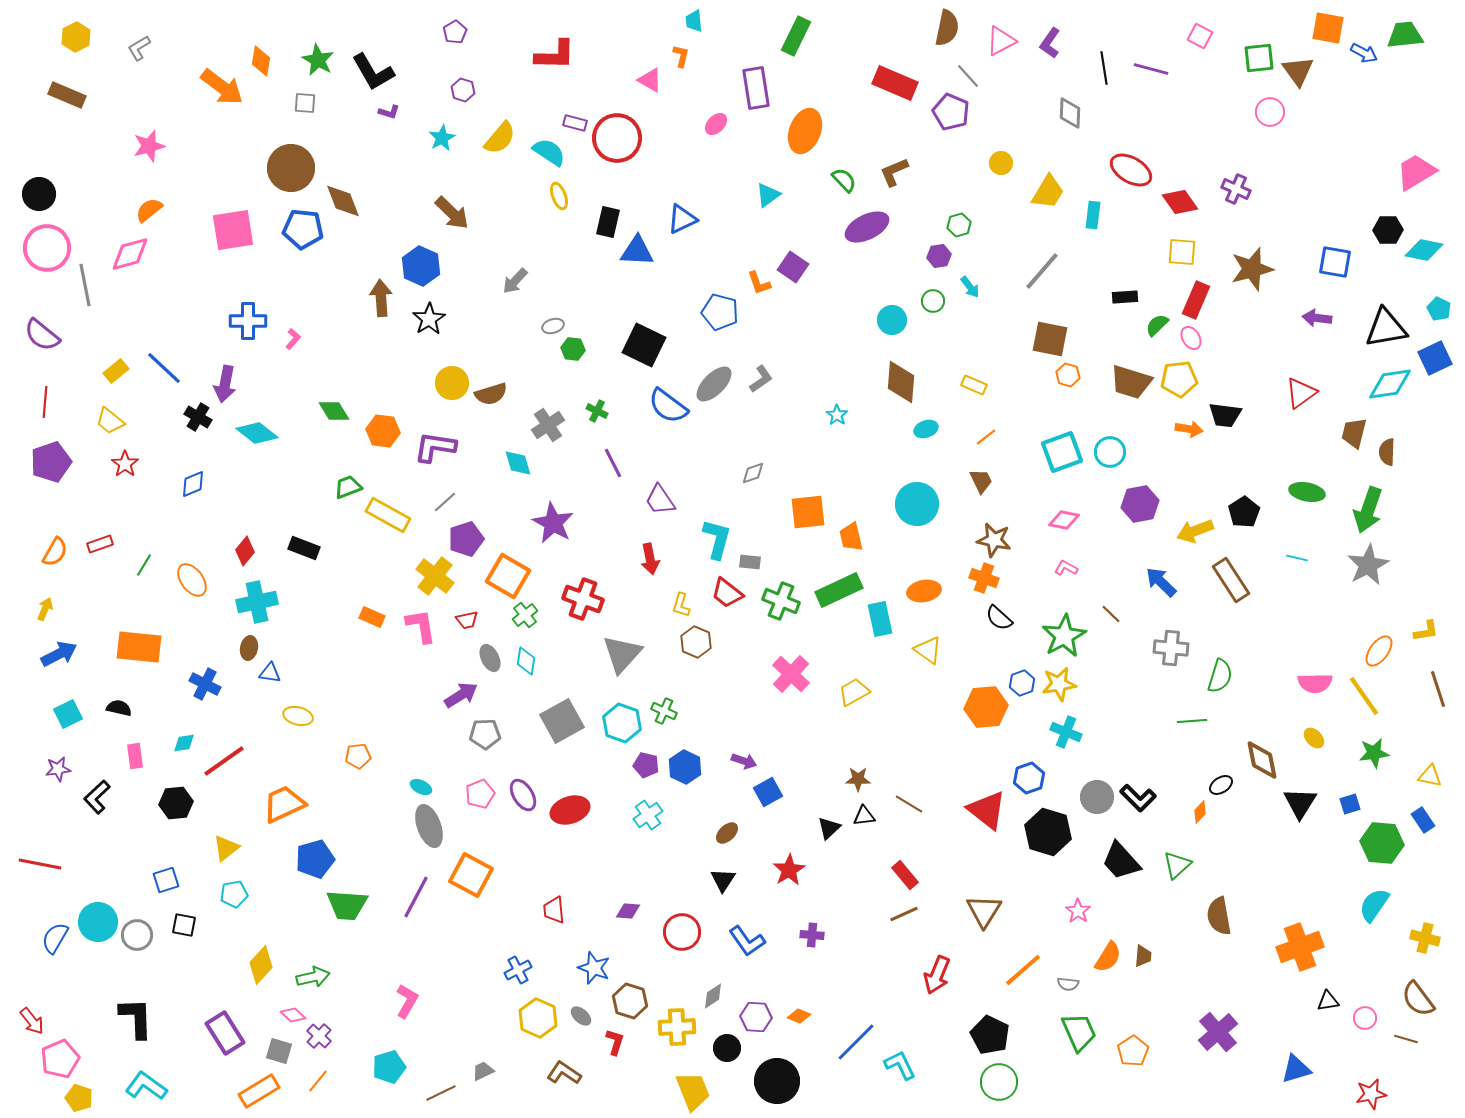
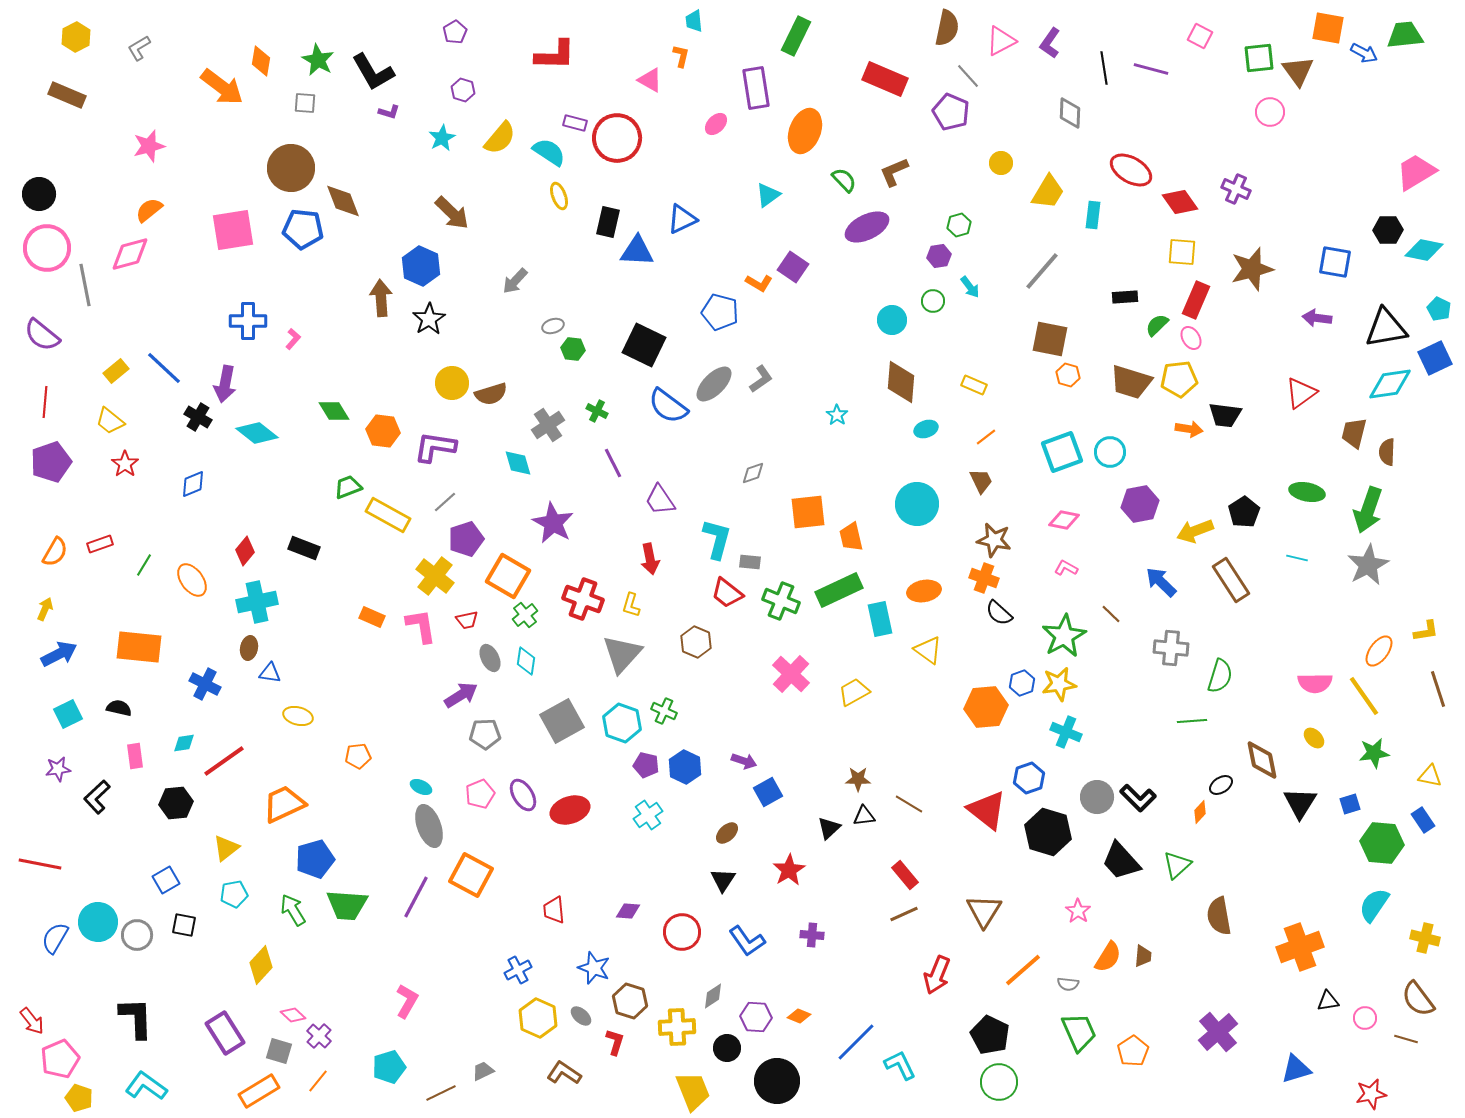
red rectangle at (895, 83): moved 10 px left, 4 px up
orange L-shape at (759, 283): rotated 40 degrees counterclockwise
yellow L-shape at (681, 605): moved 50 px left
black semicircle at (999, 618): moved 5 px up
blue square at (166, 880): rotated 12 degrees counterclockwise
green arrow at (313, 977): moved 20 px left, 67 px up; rotated 108 degrees counterclockwise
